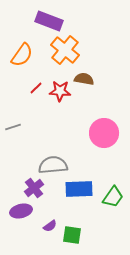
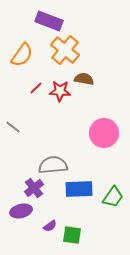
gray line: rotated 56 degrees clockwise
